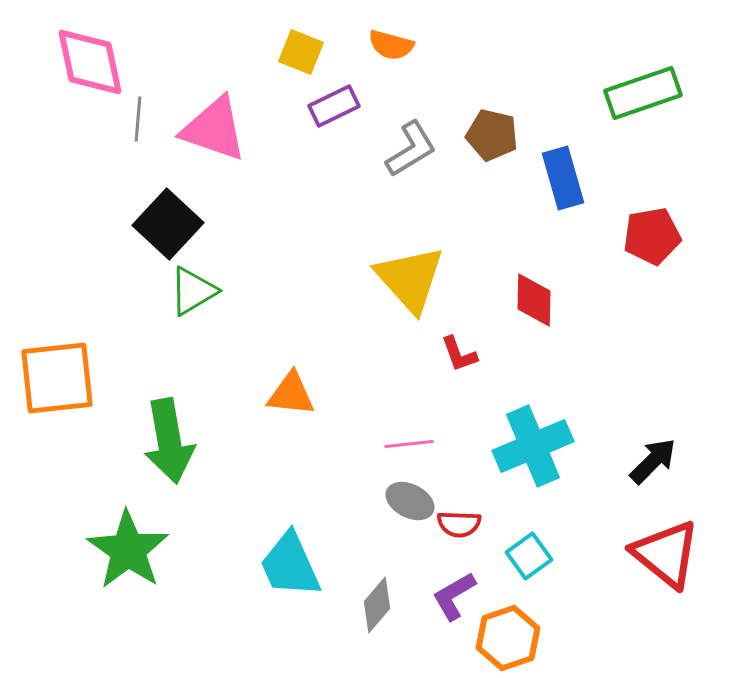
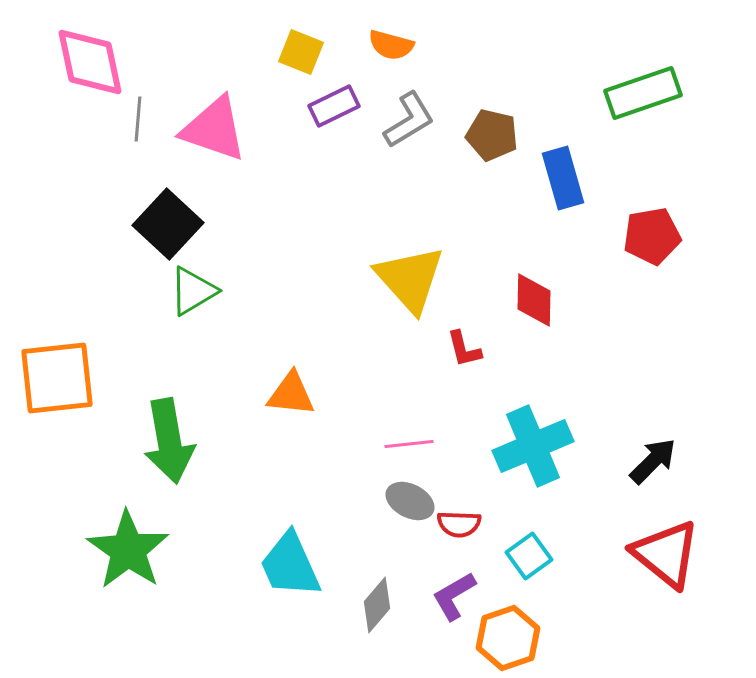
gray L-shape: moved 2 px left, 29 px up
red L-shape: moved 5 px right, 5 px up; rotated 6 degrees clockwise
